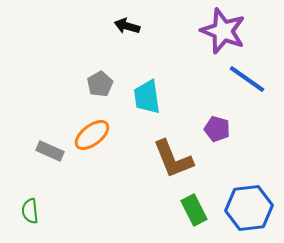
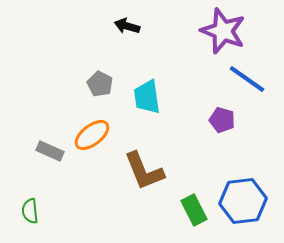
gray pentagon: rotated 15 degrees counterclockwise
purple pentagon: moved 5 px right, 9 px up
brown L-shape: moved 29 px left, 12 px down
blue hexagon: moved 6 px left, 7 px up
